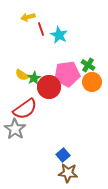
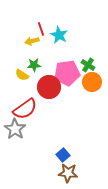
yellow arrow: moved 4 px right, 24 px down
pink pentagon: moved 1 px up
green star: moved 13 px up; rotated 24 degrees clockwise
